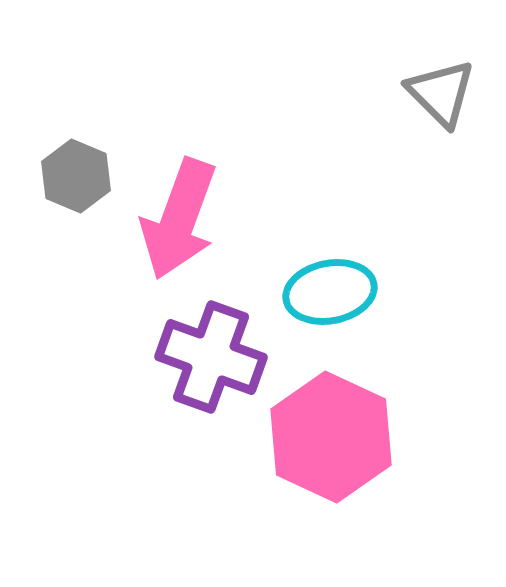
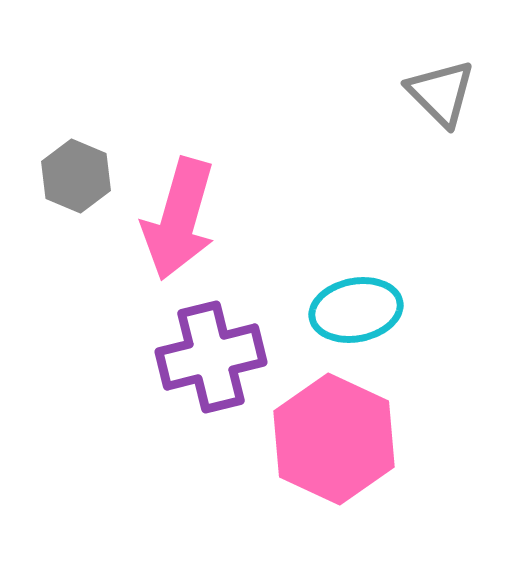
pink arrow: rotated 4 degrees counterclockwise
cyan ellipse: moved 26 px right, 18 px down
purple cross: rotated 34 degrees counterclockwise
pink hexagon: moved 3 px right, 2 px down
